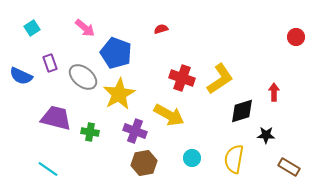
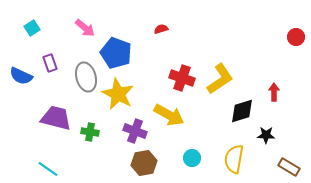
gray ellipse: moved 3 px right; rotated 36 degrees clockwise
yellow star: moved 1 px left; rotated 16 degrees counterclockwise
